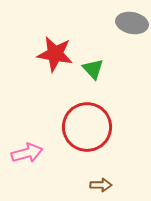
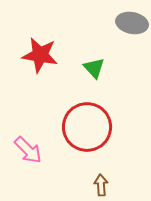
red star: moved 15 px left, 1 px down
green triangle: moved 1 px right, 1 px up
pink arrow: moved 1 px right, 3 px up; rotated 60 degrees clockwise
brown arrow: rotated 95 degrees counterclockwise
